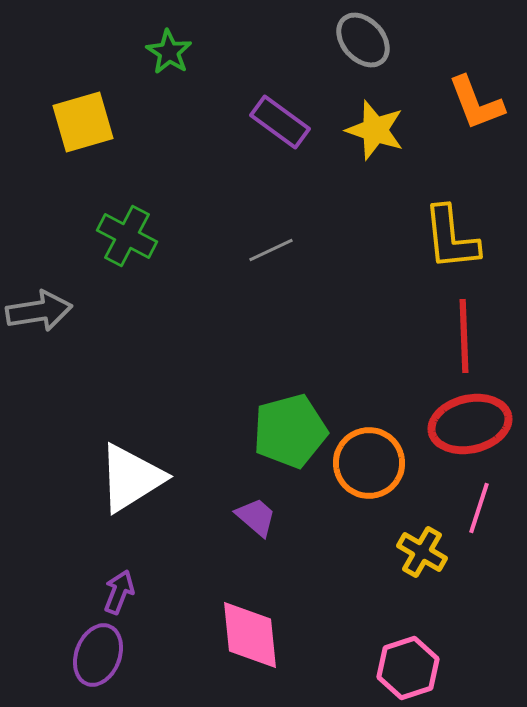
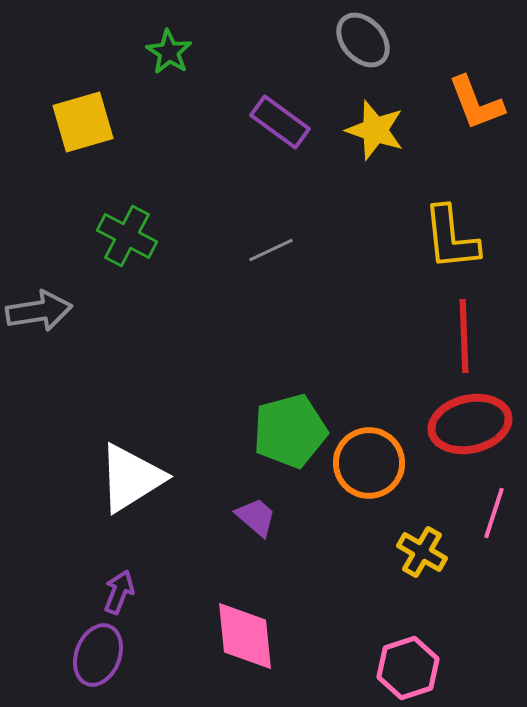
pink line: moved 15 px right, 5 px down
pink diamond: moved 5 px left, 1 px down
